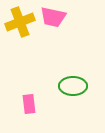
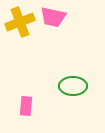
pink rectangle: moved 3 px left, 2 px down; rotated 12 degrees clockwise
